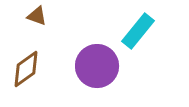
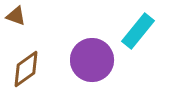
brown triangle: moved 21 px left
purple circle: moved 5 px left, 6 px up
